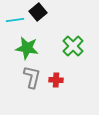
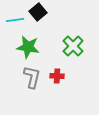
green star: moved 1 px right, 1 px up
red cross: moved 1 px right, 4 px up
